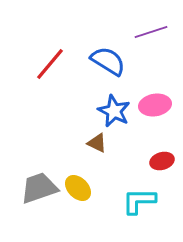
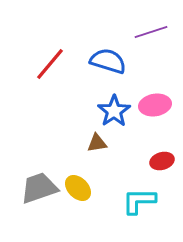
blue semicircle: rotated 15 degrees counterclockwise
blue star: rotated 12 degrees clockwise
brown triangle: rotated 35 degrees counterclockwise
